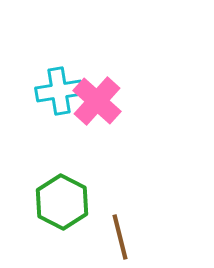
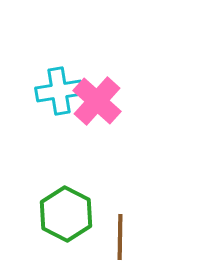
green hexagon: moved 4 px right, 12 px down
brown line: rotated 15 degrees clockwise
